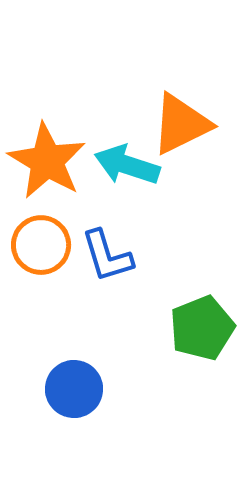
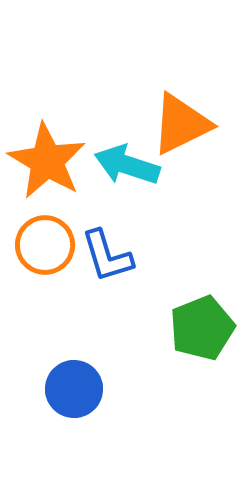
orange circle: moved 4 px right
